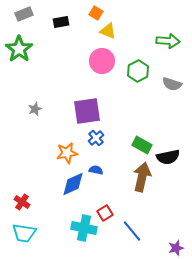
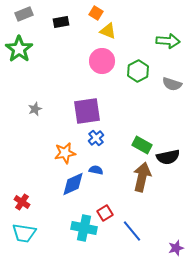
orange star: moved 2 px left
